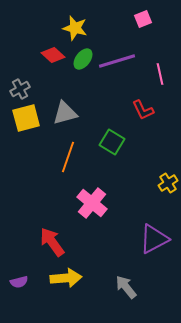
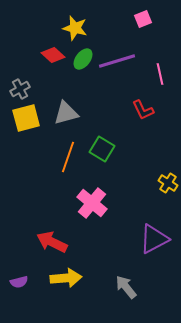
gray triangle: moved 1 px right
green square: moved 10 px left, 7 px down
yellow cross: rotated 24 degrees counterclockwise
red arrow: rotated 28 degrees counterclockwise
